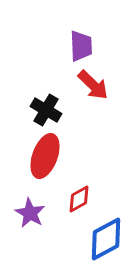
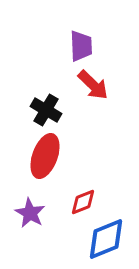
red diamond: moved 4 px right, 3 px down; rotated 8 degrees clockwise
blue diamond: rotated 6 degrees clockwise
